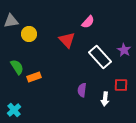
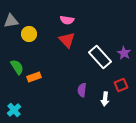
pink semicircle: moved 21 px left, 2 px up; rotated 56 degrees clockwise
purple star: moved 3 px down
red square: rotated 24 degrees counterclockwise
